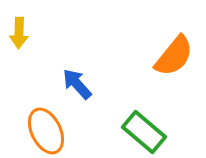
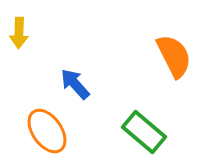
orange semicircle: rotated 66 degrees counterclockwise
blue arrow: moved 2 px left
orange ellipse: moved 1 px right; rotated 9 degrees counterclockwise
